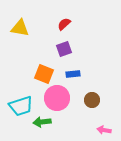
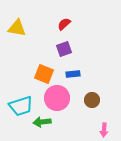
yellow triangle: moved 3 px left
pink arrow: rotated 96 degrees counterclockwise
